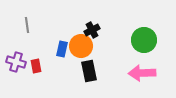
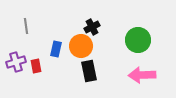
gray line: moved 1 px left, 1 px down
black cross: moved 3 px up
green circle: moved 6 px left
blue rectangle: moved 6 px left
purple cross: rotated 36 degrees counterclockwise
pink arrow: moved 2 px down
